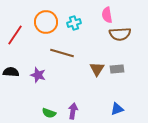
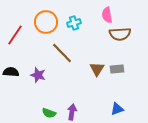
brown line: rotated 30 degrees clockwise
purple arrow: moved 1 px left, 1 px down
